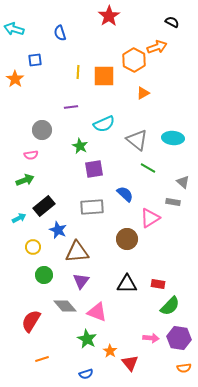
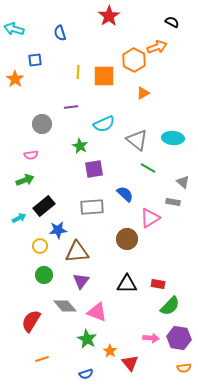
gray circle at (42, 130): moved 6 px up
blue star at (58, 230): rotated 30 degrees counterclockwise
yellow circle at (33, 247): moved 7 px right, 1 px up
